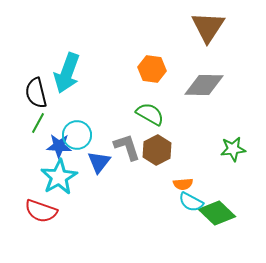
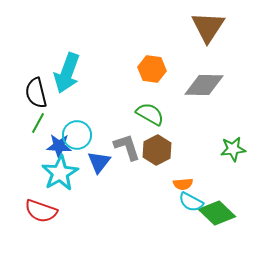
cyan star: moved 1 px right, 4 px up
